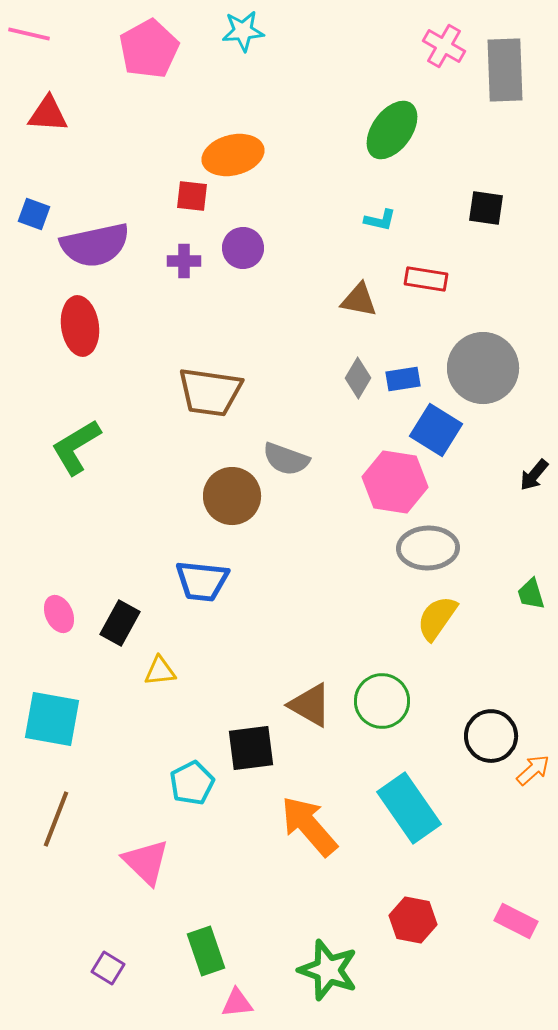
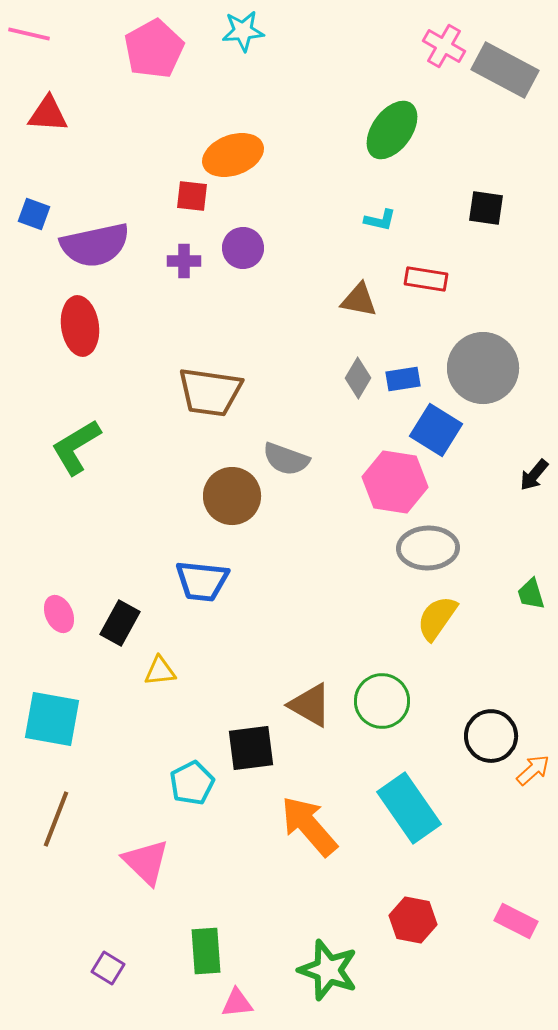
pink pentagon at (149, 49): moved 5 px right
gray rectangle at (505, 70): rotated 60 degrees counterclockwise
orange ellipse at (233, 155): rotated 6 degrees counterclockwise
green rectangle at (206, 951): rotated 15 degrees clockwise
